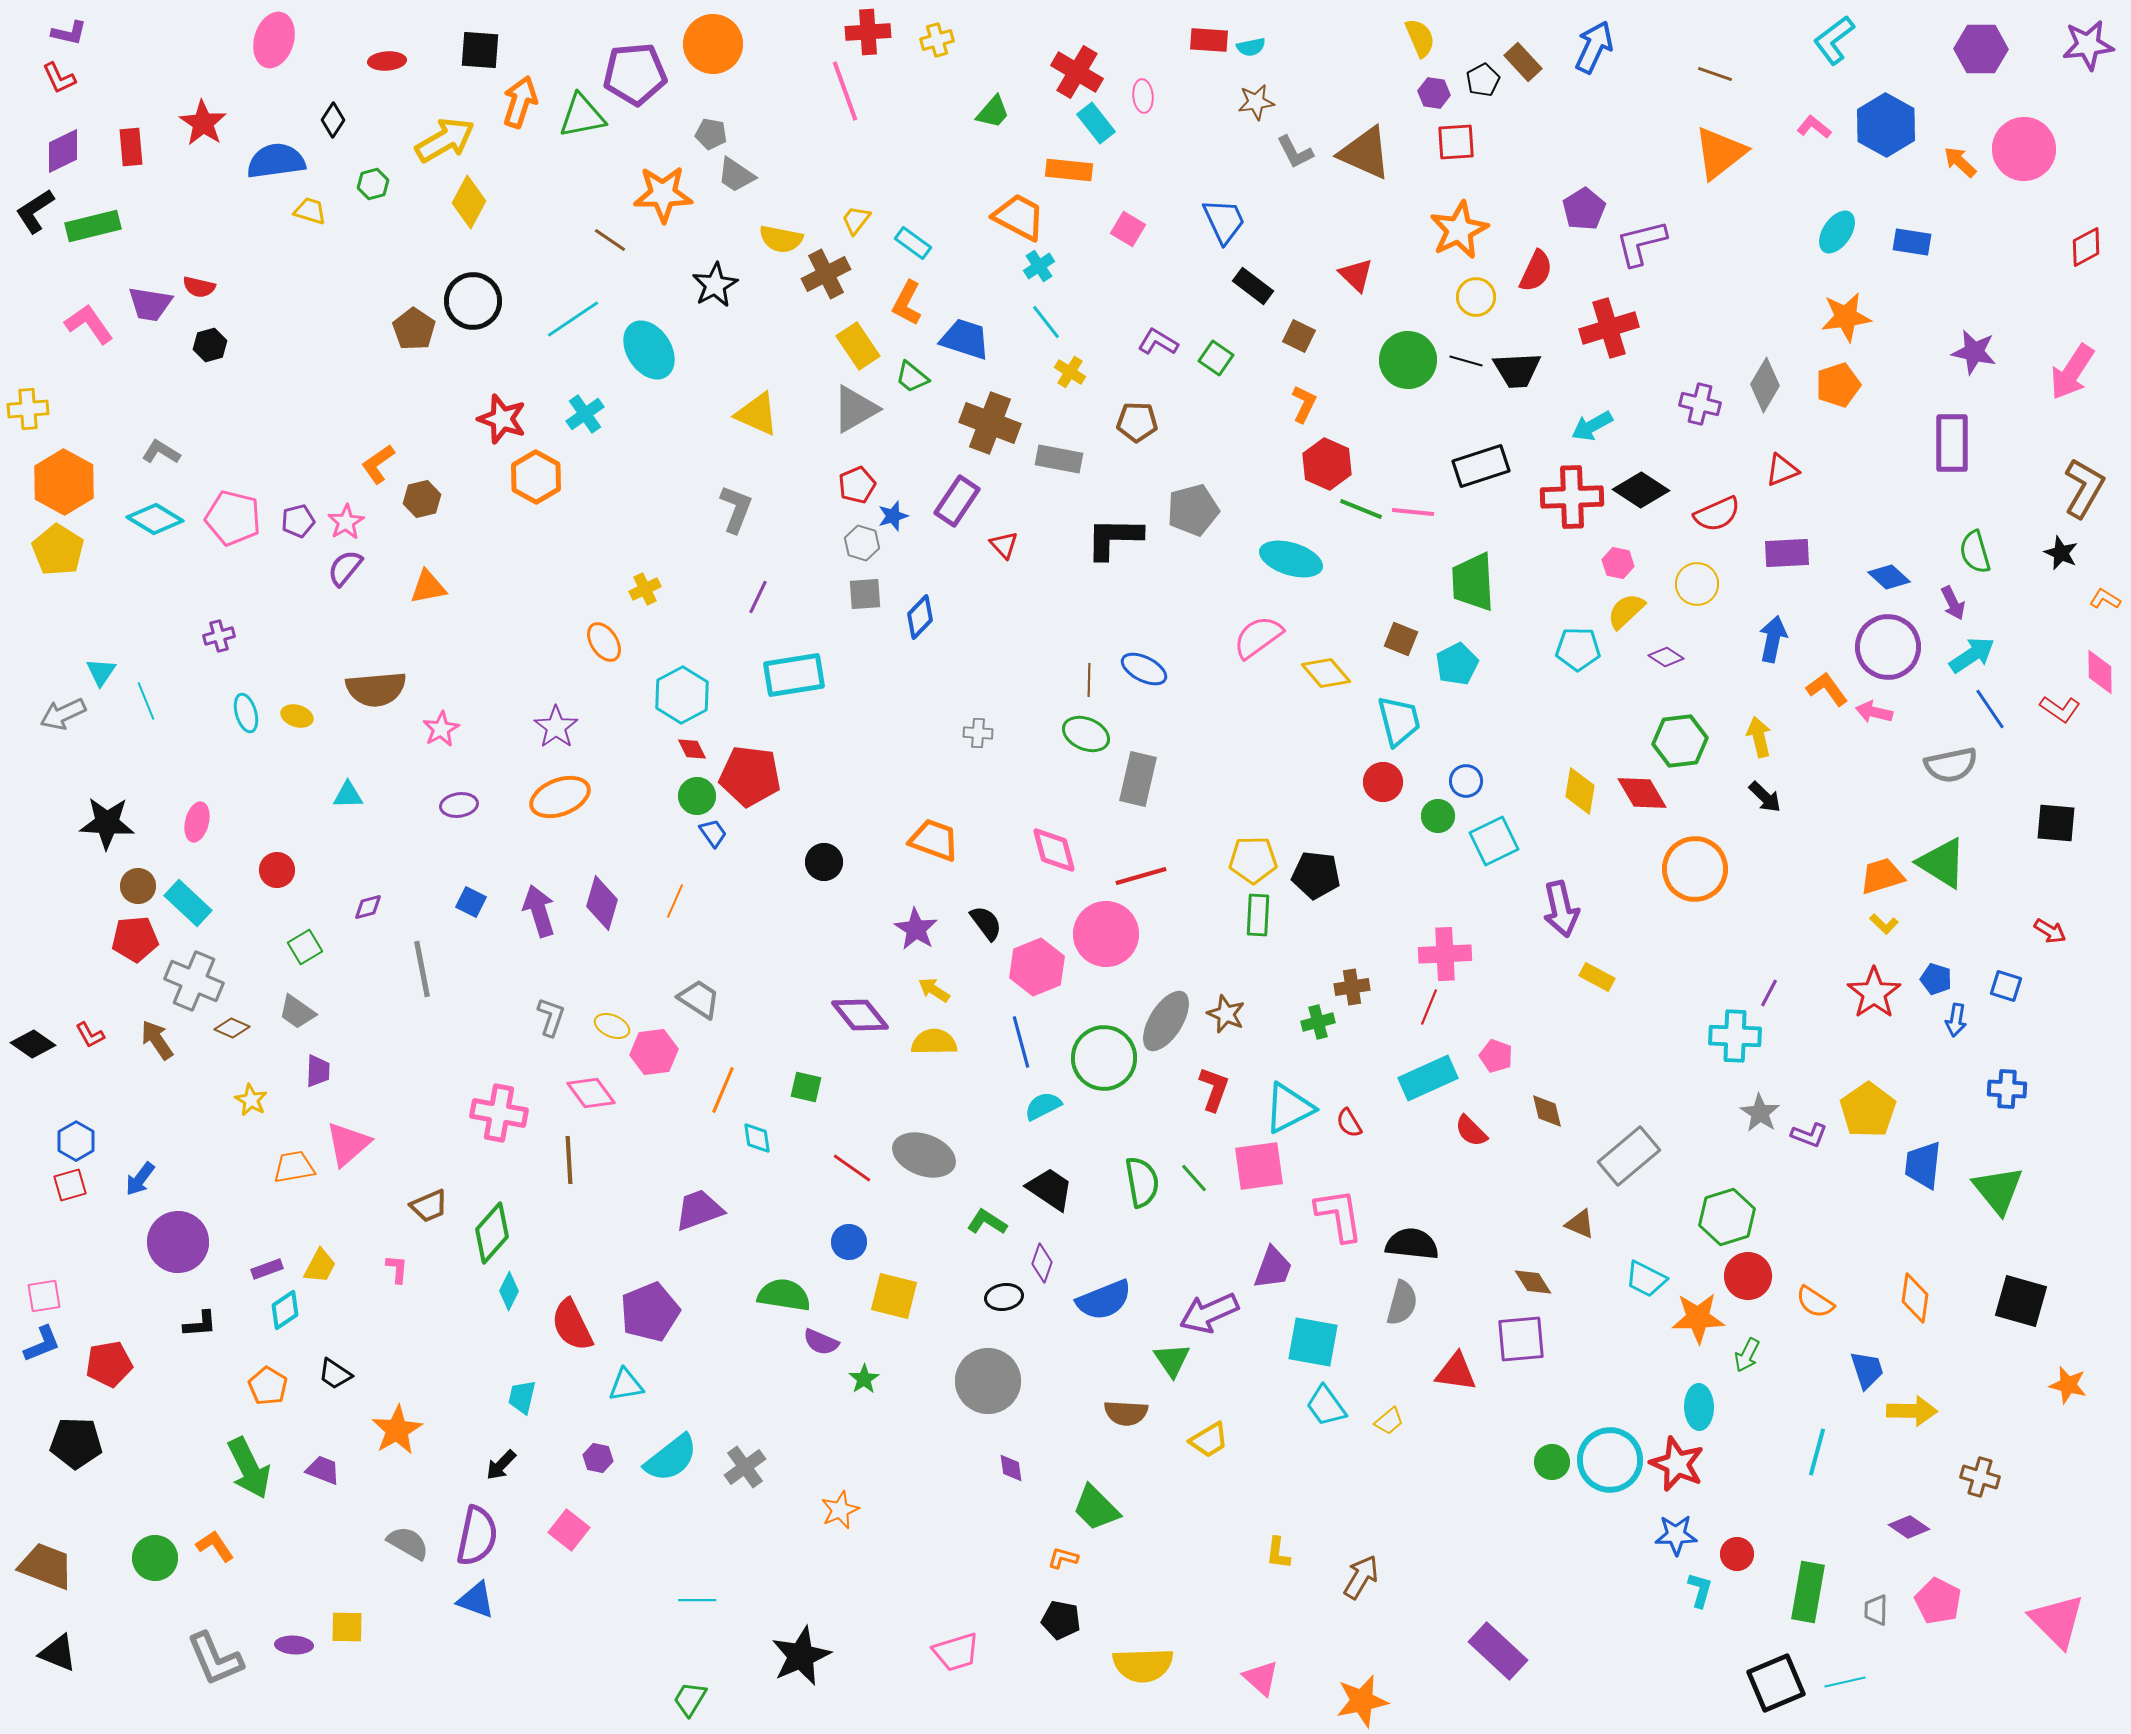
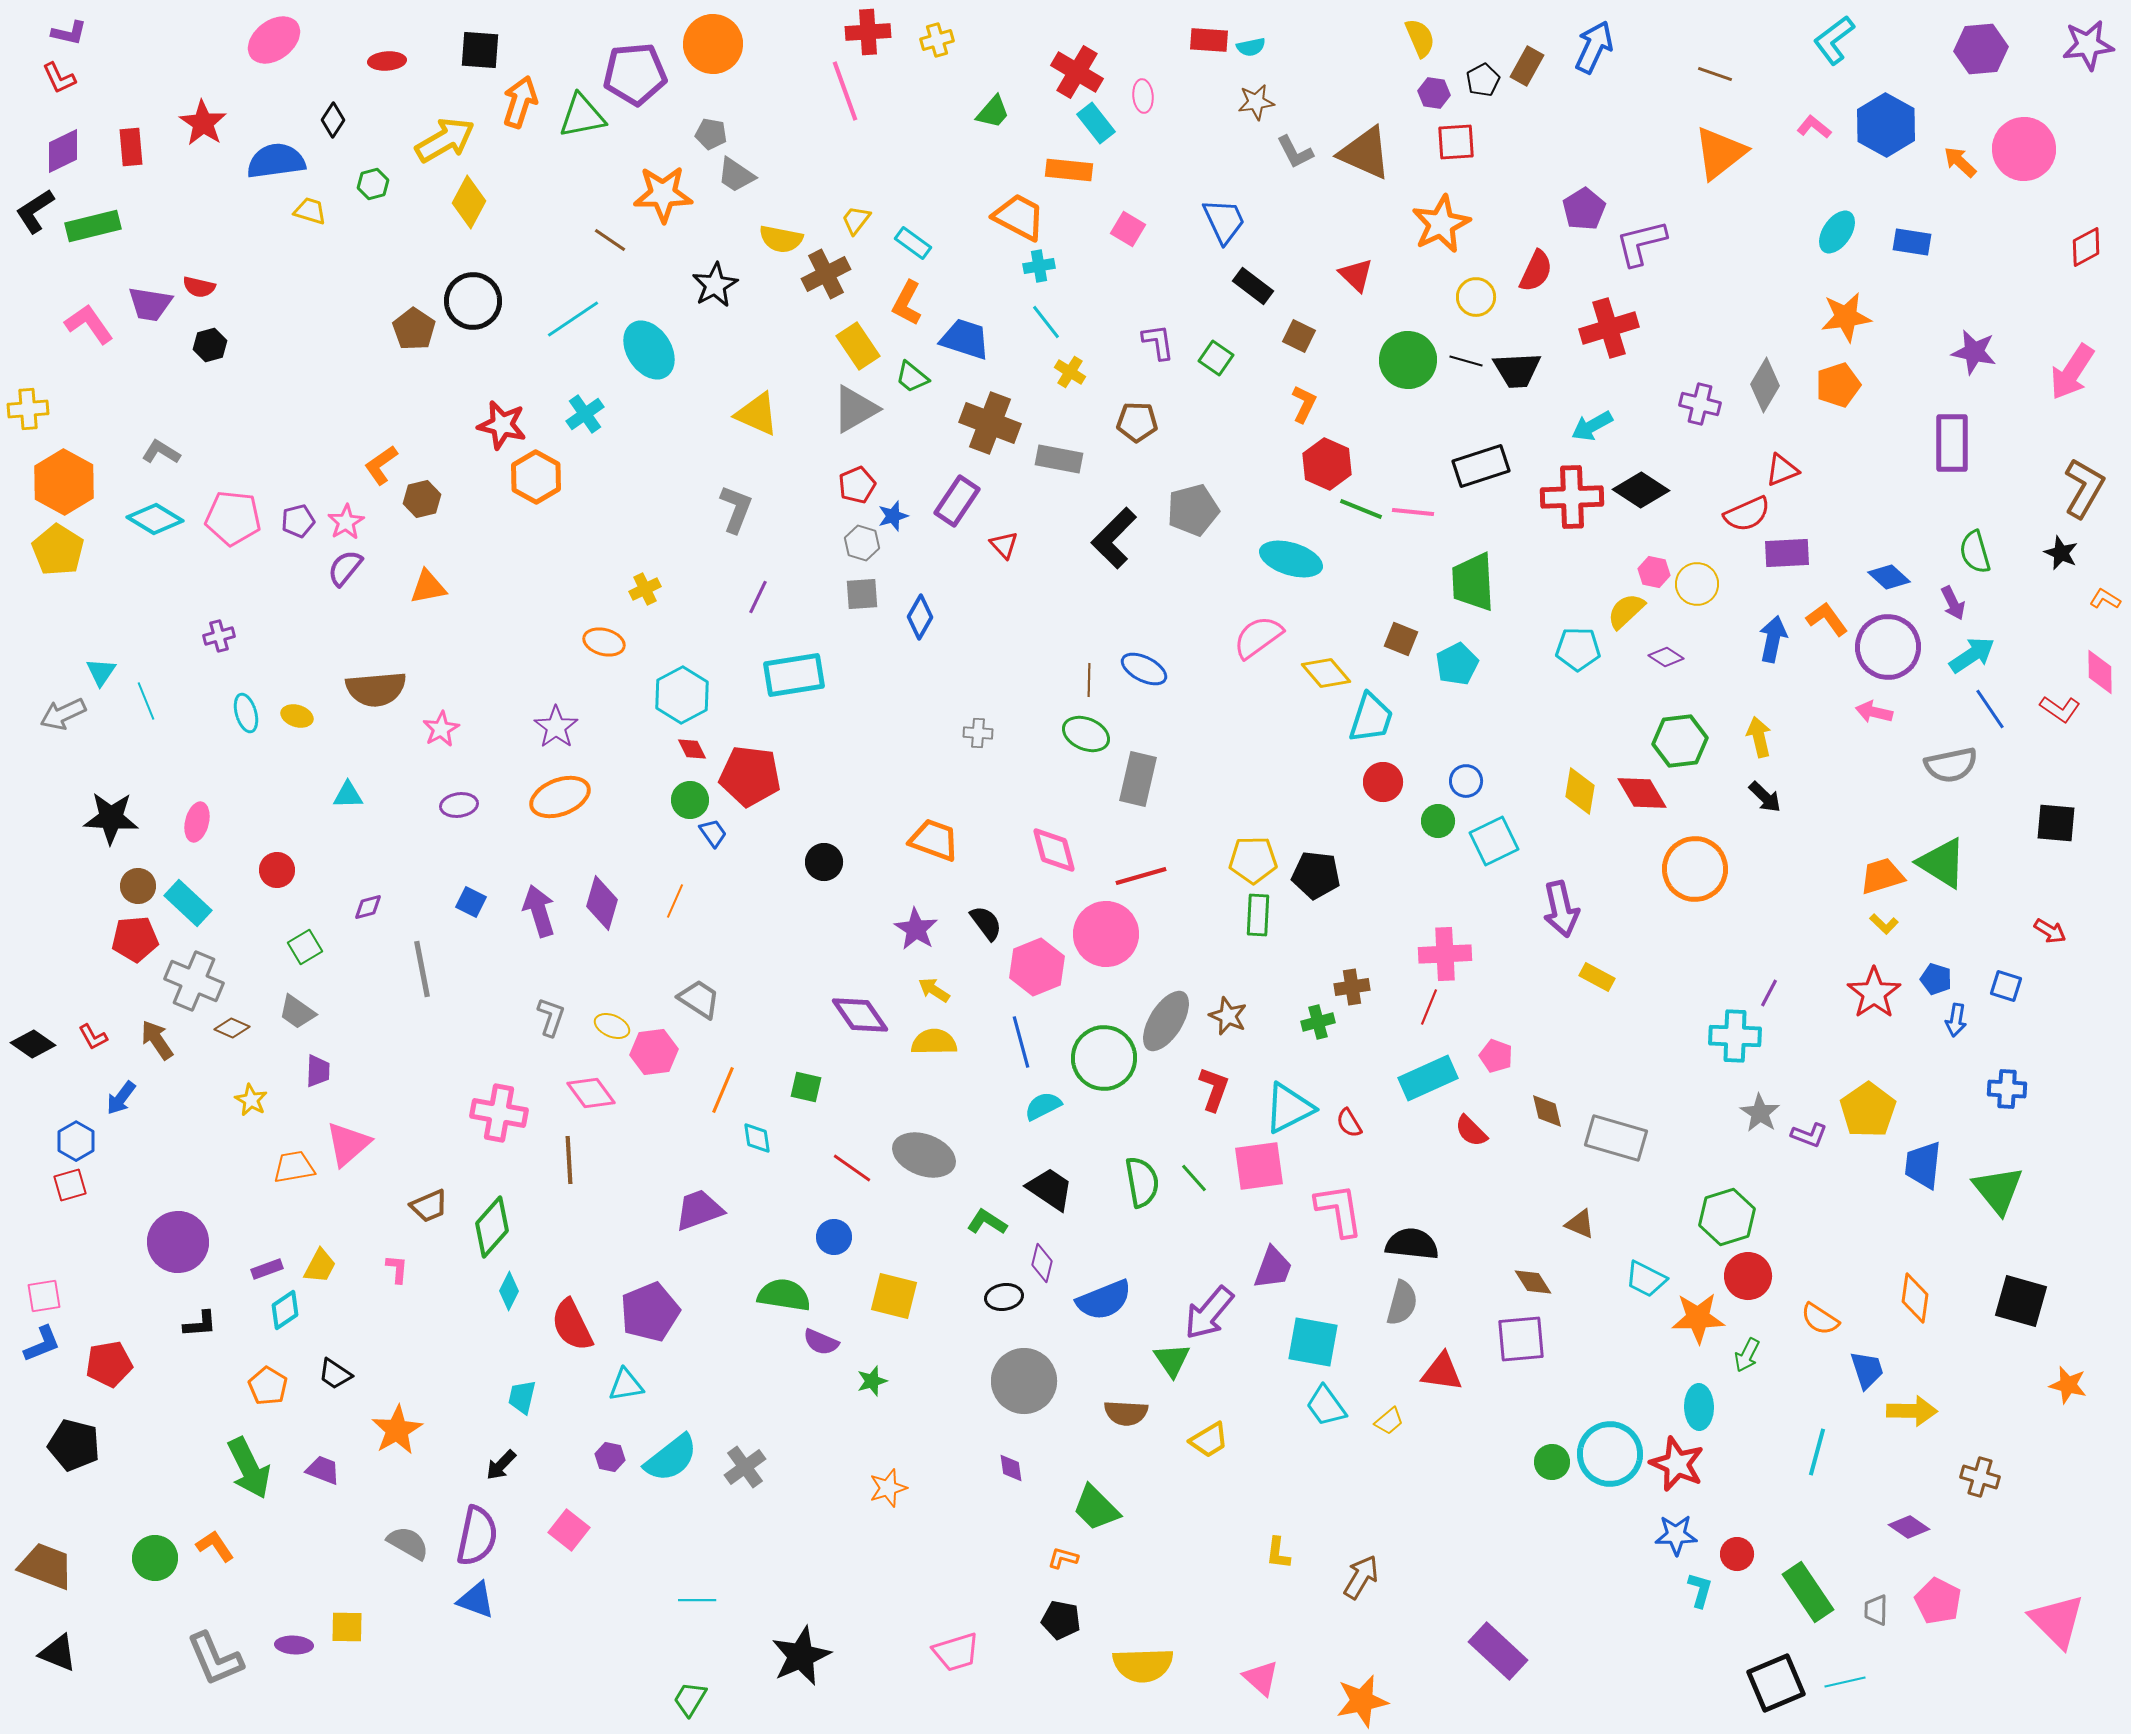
pink ellipse at (274, 40): rotated 36 degrees clockwise
purple hexagon at (1981, 49): rotated 6 degrees counterclockwise
brown rectangle at (1523, 62): moved 4 px right, 4 px down; rotated 72 degrees clockwise
orange star at (1459, 230): moved 18 px left, 6 px up
cyan cross at (1039, 266): rotated 24 degrees clockwise
purple L-shape at (1158, 342): rotated 51 degrees clockwise
red star at (502, 419): moved 6 px down; rotated 6 degrees counterclockwise
orange L-shape at (378, 464): moved 3 px right, 1 px down
red semicircle at (1717, 514): moved 30 px right
pink pentagon at (233, 518): rotated 8 degrees counterclockwise
black L-shape at (1114, 538): rotated 46 degrees counterclockwise
pink hexagon at (1618, 563): moved 36 px right, 9 px down
gray square at (865, 594): moved 3 px left
blue diamond at (920, 617): rotated 15 degrees counterclockwise
orange ellipse at (604, 642): rotated 42 degrees counterclockwise
orange L-shape at (1827, 689): moved 70 px up
cyan trapezoid at (1399, 721): moved 28 px left, 3 px up; rotated 32 degrees clockwise
green circle at (697, 796): moved 7 px left, 4 px down
green circle at (1438, 816): moved 5 px down
black star at (107, 823): moved 4 px right, 5 px up
brown star at (1226, 1014): moved 2 px right, 2 px down
purple diamond at (860, 1015): rotated 4 degrees clockwise
red L-shape at (90, 1035): moved 3 px right, 2 px down
gray rectangle at (1629, 1156): moved 13 px left, 18 px up; rotated 56 degrees clockwise
blue arrow at (140, 1179): moved 19 px left, 81 px up
pink L-shape at (1339, 1215): moved 5 px up
green diamond at (492, 1233): moved 6 px up
blue circle at (849, 1242): moved 15 px left, 5 px up
purple diamond at (1042, 1263): rotated 6 degrees counterclockwise
orange semicircle at (1815, 1302): moved 5 px right, 17 px down
purple arrow at (1209, 1313): rotated 26 degrees counterclockwise
red triangle at (1456, 1372): moved 14 px left
green star at (864, 1379): moved 8 px right, 2 px down; rotated 16 degrees clockwise
gray circle at (988, 1381): moved 36 px right
black pentagon at (76, 1443): moved 2 px left, 2 px down; rotated 12 degrees clockwise
purple hexagon at (598, 1458): moved 12 px right, 1 px up
cyan circle at (1610, 1460): moved 6 px up
orange star at (840, 1510): moved 48 px right, 22 px up; rotated 6 degrees clockwise
green rectangle at (1808, 1592): rotated 44 degrees counterclockwise
